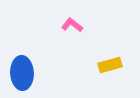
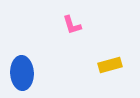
pink L-shape: rotated 145 degrees counterclockwise
